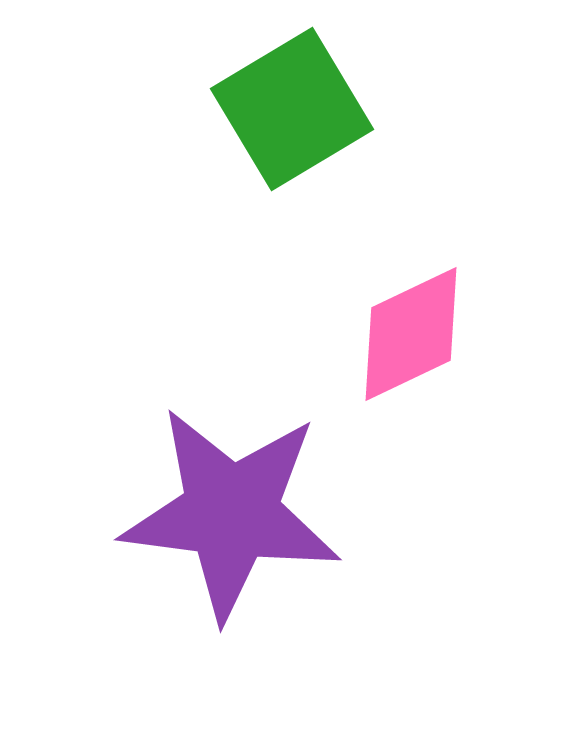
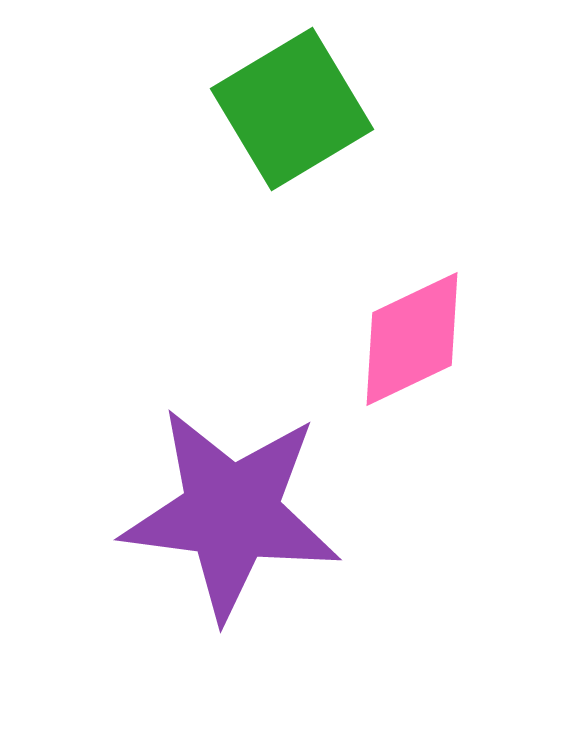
pink diamond: moved 1 px right, 5 px down
